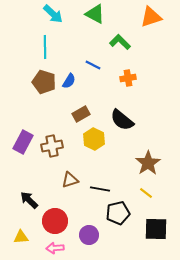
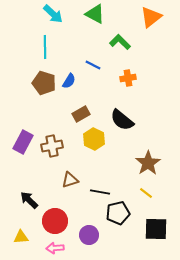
orange triangle: rotated 20 degrees counterclockwise
brown pentagon: moved 1 px down
black line: moved 3 px down
